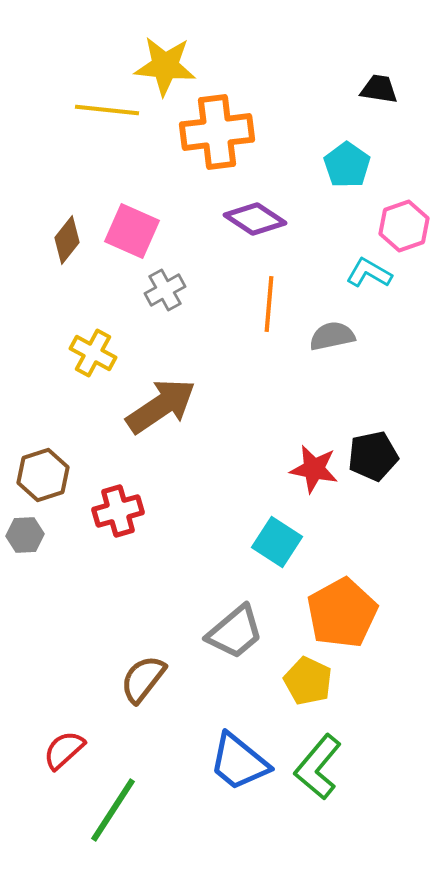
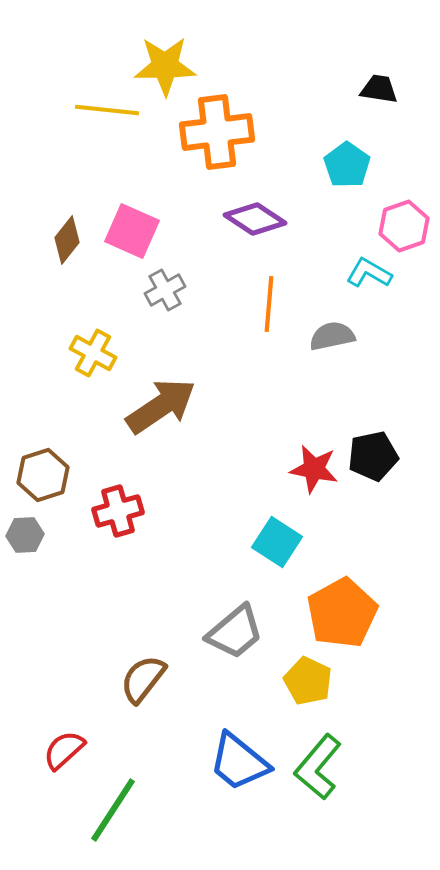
yellow star: rotated 6 degrees counterclockwise
